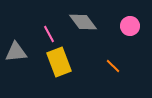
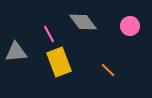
orange line: moved 5 px left, 4 px down
